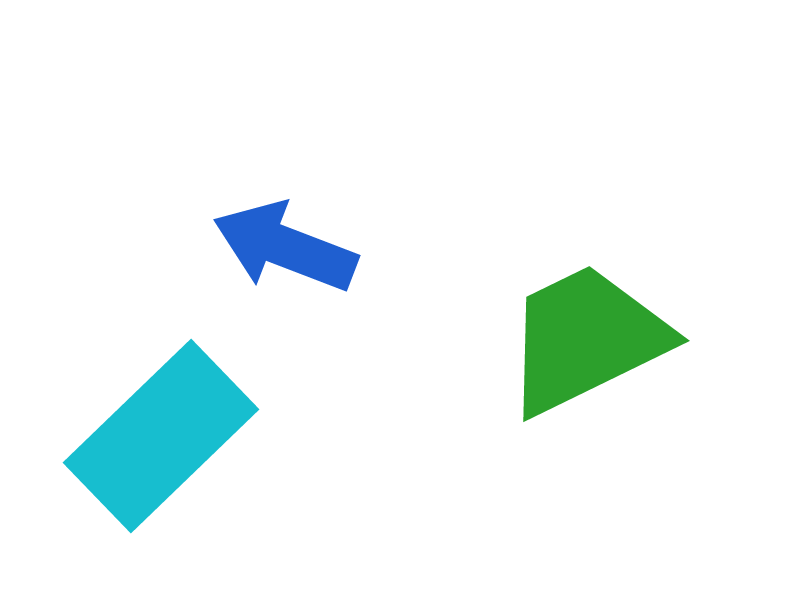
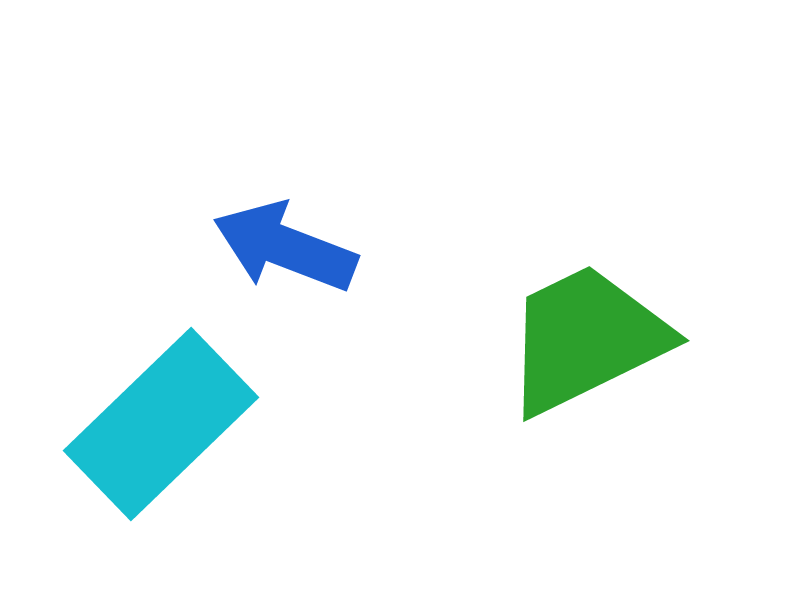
cyan rectangle: moved 12 px up
